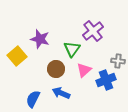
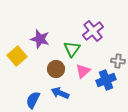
pink triangle: moved 1 px left, 1 px down
blue arrow: moved 1 px left
blue semicircle: moved 1 px down
